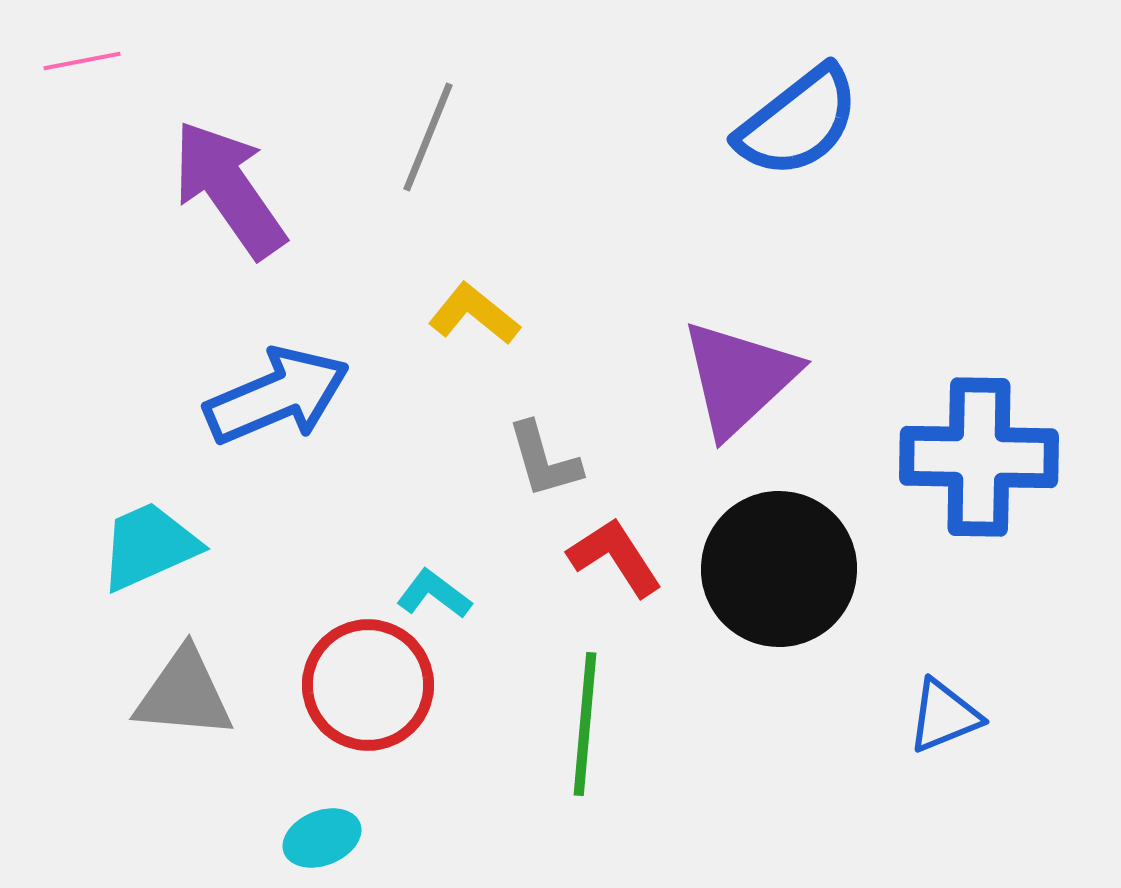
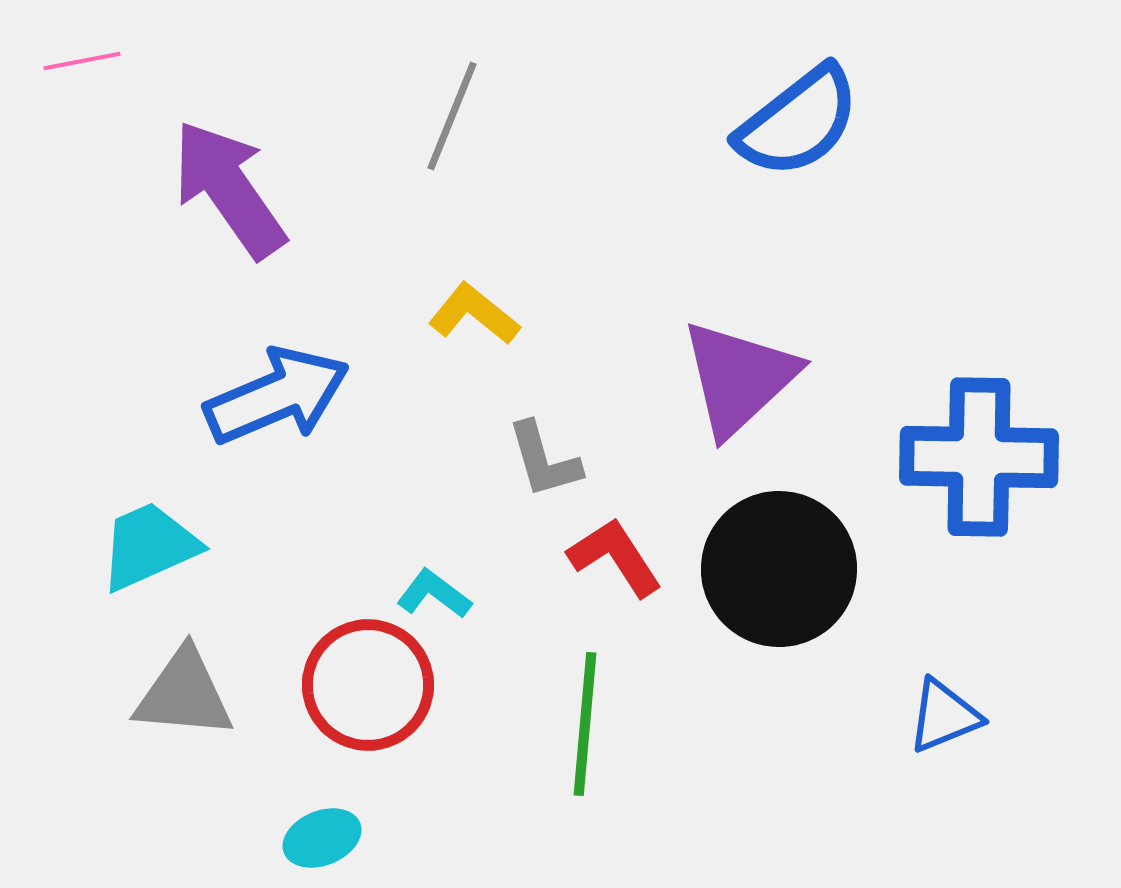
gray line: moved 24 px right, 21 px up
